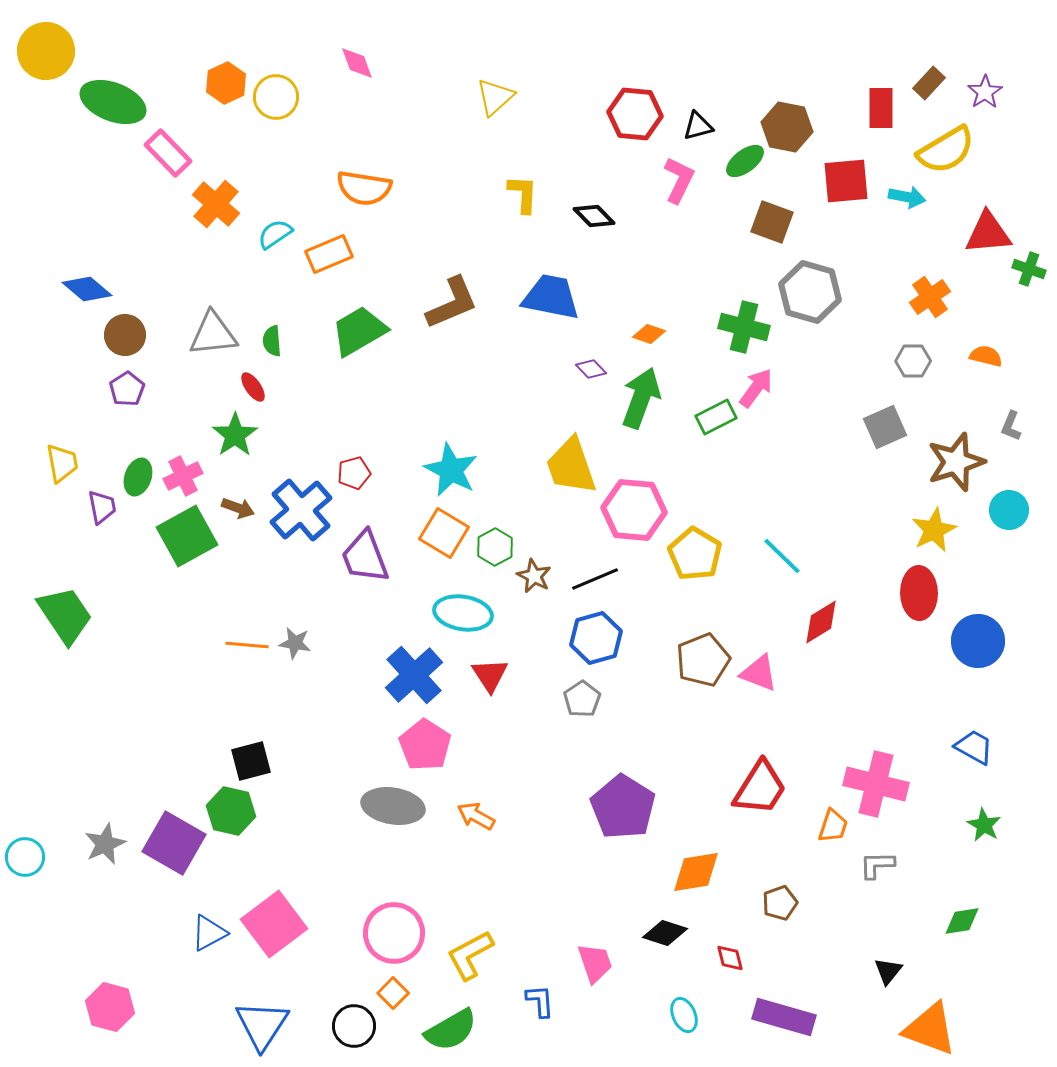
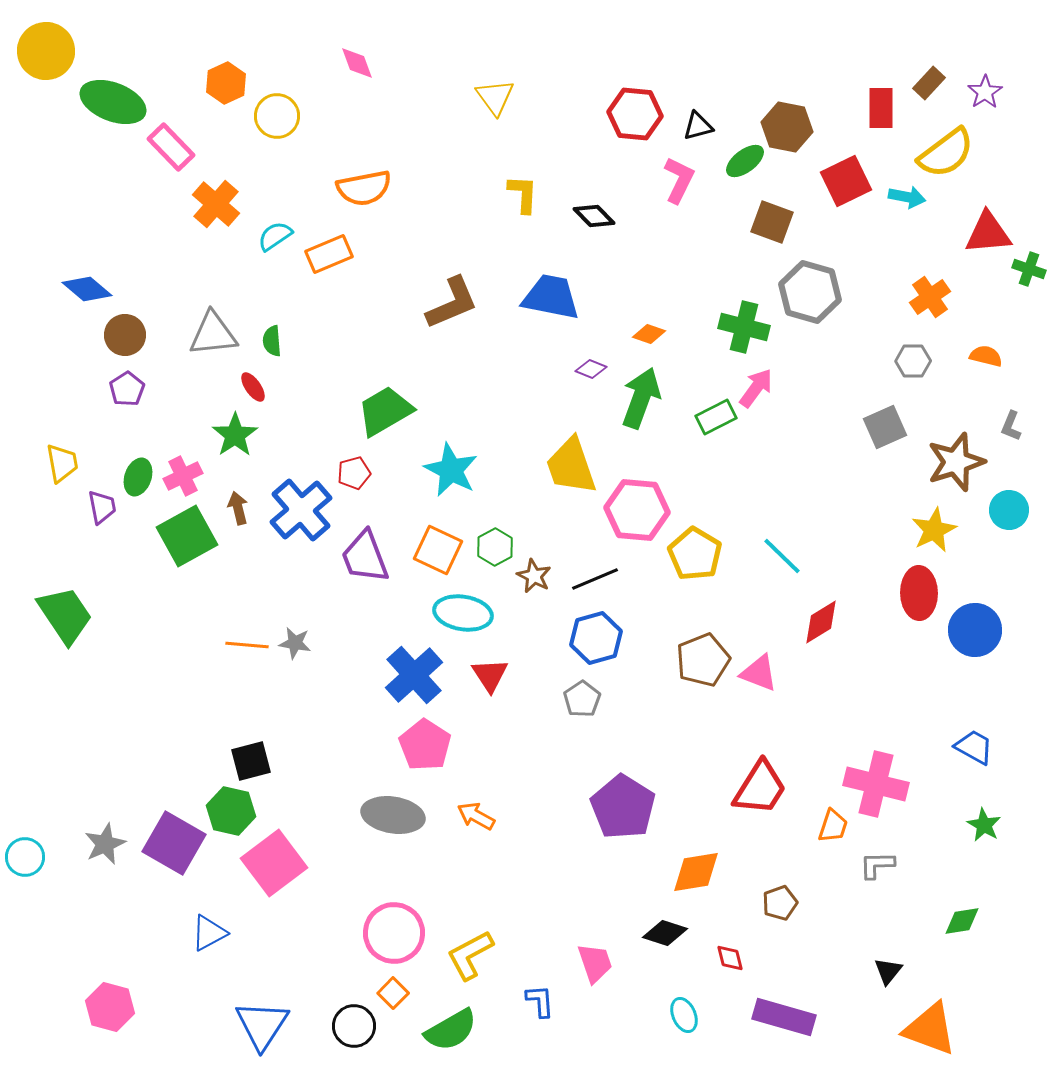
yellow circle at (276, 97): moved 1 px right, 19 px down
yellow triangle at (495, 97): rotated 24 degrees counterclockwise
yellow semicircle at (946, 150): moved 3 px down; rotated 6 degrees counterclockwise
pink rectangle at (168, 153): moved 3 px right, 6 px up
red square at (846, 181): rotated 21 degrees counterclockwise
orange semicircle at (364, 188): rotated 20 degrees counterclockwise
cyan semicircle at (275, 234): moved 2 px down
green trapezoid at (359, 331): moved 26 px right, 80 px down
purple diamond at (591, 369): rotated 24 degrees counterclockwise
brown arrow at (238, 508): rotated 124 degrees counterclockwise
pink hexagon at (634, 510): moved 3 px right
orange square at (444, 533): moved 6 px left, 17 px down; rotated 6 degrees counterclockwise
blue circle at (978, 641): moved 3 px left, 11 px up
gray ellipse at (393, 806): moved 9 px down
pink square at (274, 924): moved 61 px up
